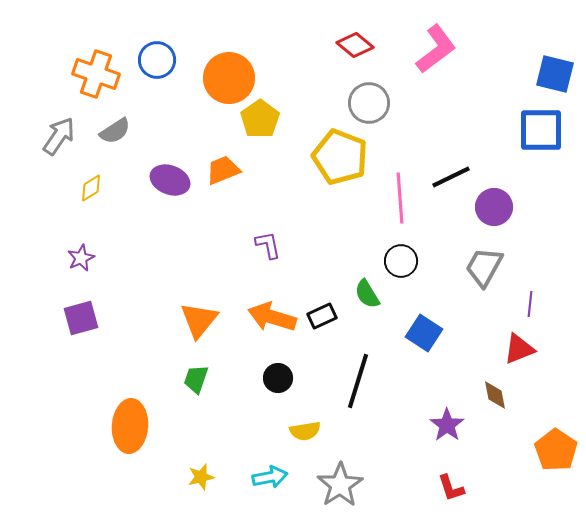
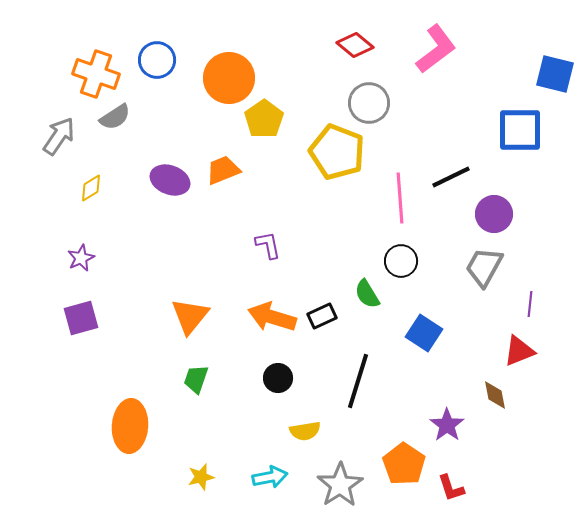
yellow pentagon at (260, 119): moved 4 px right
blue square at (541, 130): moved 21 px left
gray semicircle at (115, 131): moved 14 px up
yellow pentagon at (340, 157): moved 3 px left, 5 px up
purple circle at (494, 207): moved 7 px down
orange triangle at (199, 320): moved 9 px left, 4 px up
red triangle at (519, 349): moved 2 px down
orange pentagon at (556, 450): moved 152 px left, 14 px down
